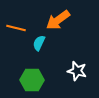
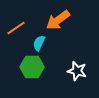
orange line: rotated 48 degrees counterclockwise
green hexagon: moved 13 px up
